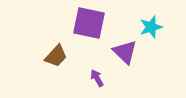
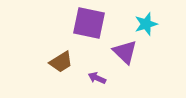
cyan star: moved 5 px left, 3 px up
brown trapezoid: moved 5 px right, 6 px down; rotated 15 degrees clockwise
purple arrow: rotated 36 degrees counterclockwise
